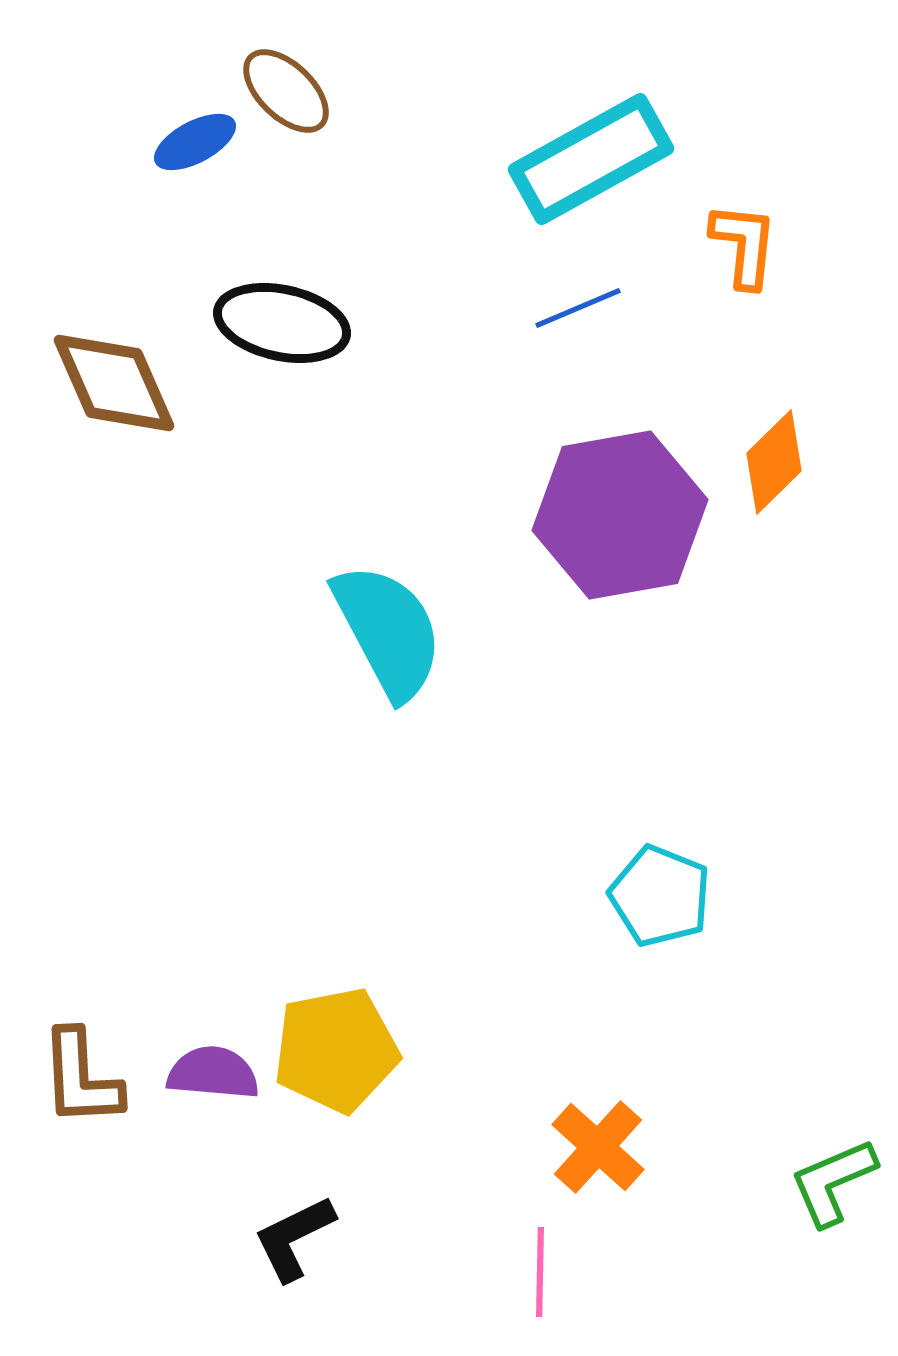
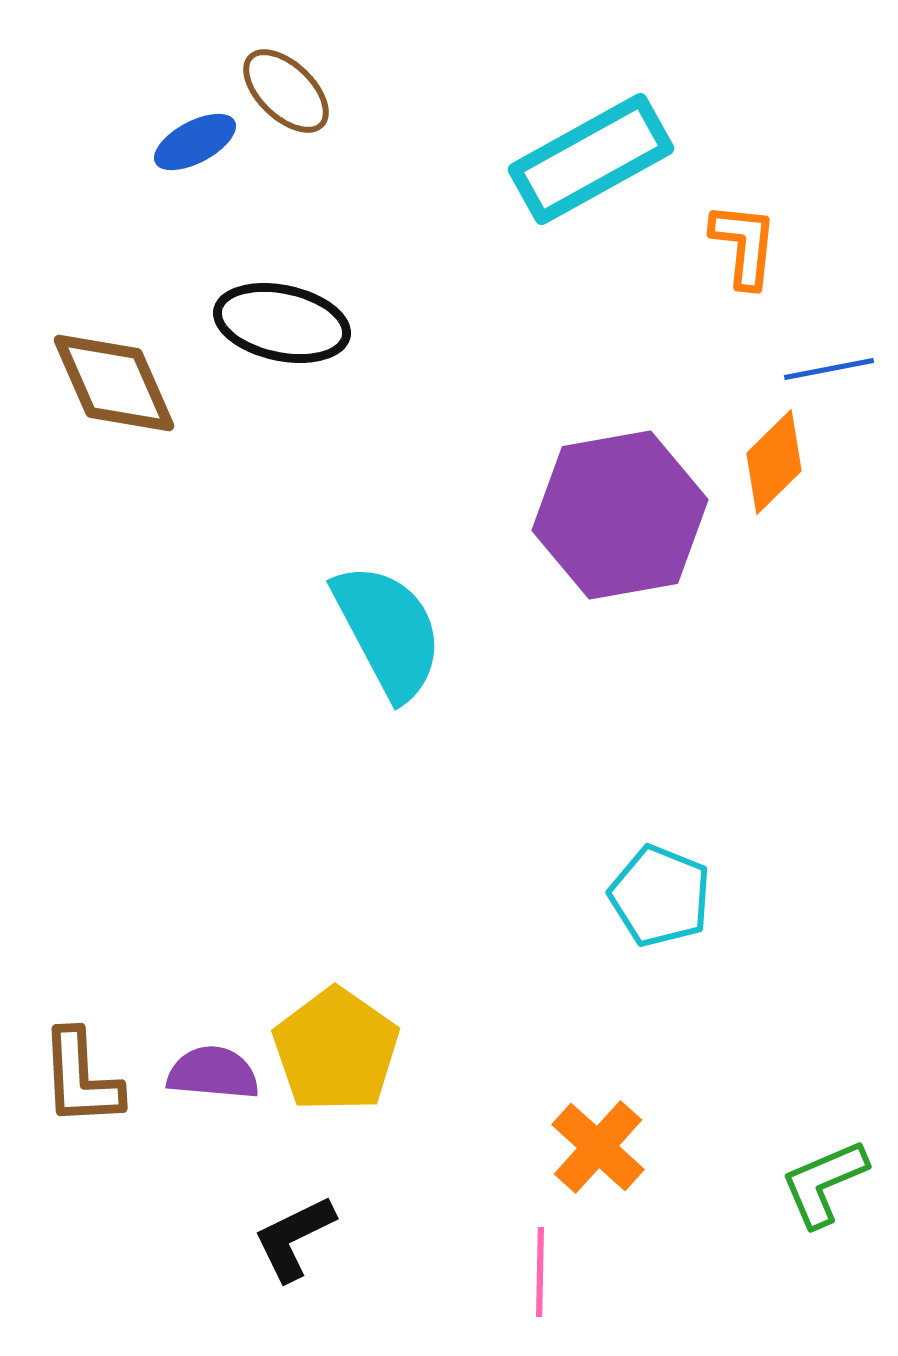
blue line: moved 251 px right, 61 px down; rotated 12 degrees clockwise
yellow pentagon: rotated 26 degrees counterclockwise
green L-shape: moved 9 px left, 1 px down
